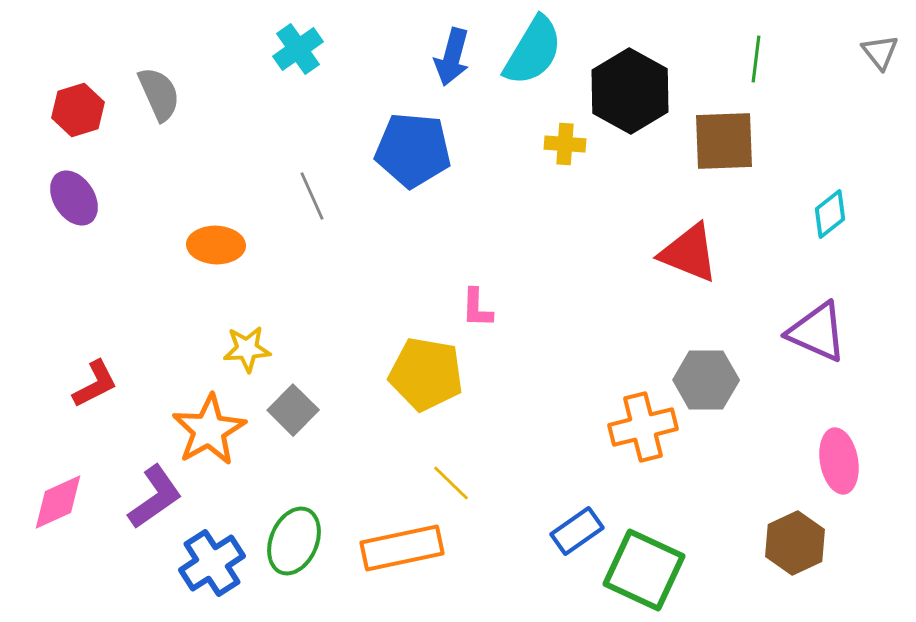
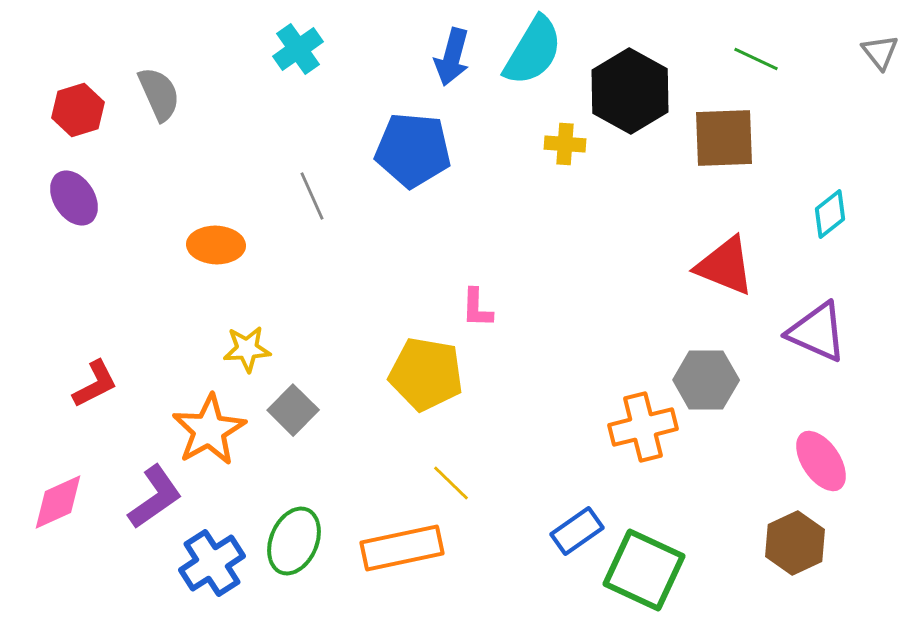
green line: rotated 72 degrees counterclockwise
brown square: moved 3 px up
red triangle: moved 36 px right, 13 px down
pink ellipse: moved 18 px left; rotated 24 degrees counterclockwise
